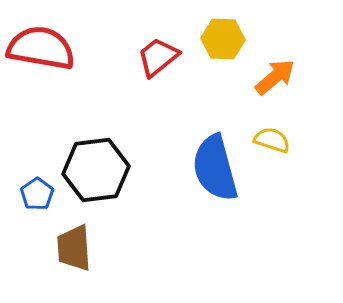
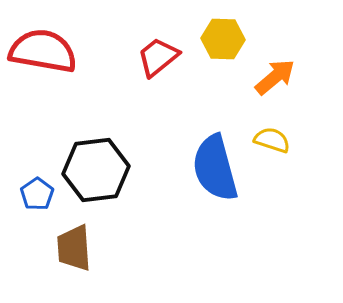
red semicircle: moved 2 px right, 3 px down
